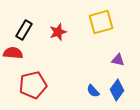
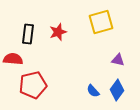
black rectangle: moved 4 px right, 4 px down; rotated 24 degrees counterclockwise
red semicircle: moved 6 px down
